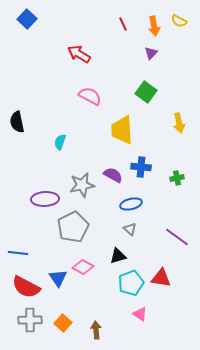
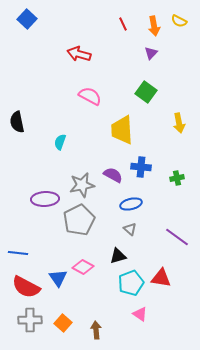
red arrow: rotated 15 degrees counterclockwise
gray pentagon: moved 6 px right, 7 px up
